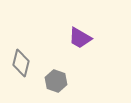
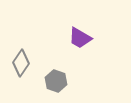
gray diamond: rotated 20 degrees clockwise
